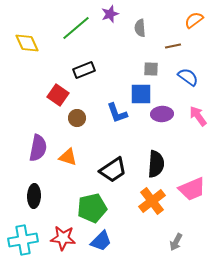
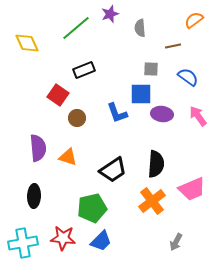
purple ellipse: rotated 10 degrees clockwise
purple semicircle: rotated 16 degrees counterclockwise
cyan cross: moved 3 px down
